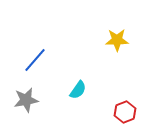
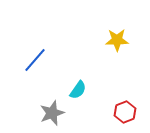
gray star: moved 26 px right, 13 px down; rotated 10 degrees counterclockwise
